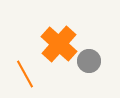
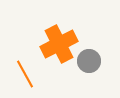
orange cross: rotated 21 degrees clockwise
